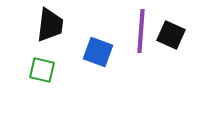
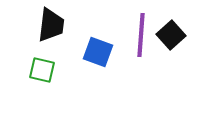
black trapezoid: moved 1 px right
purple line: moved 4 px down
black square: rotated 24 degrees clockwise
